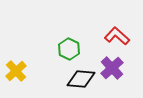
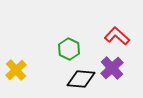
yellow cross: moved 1 px up
